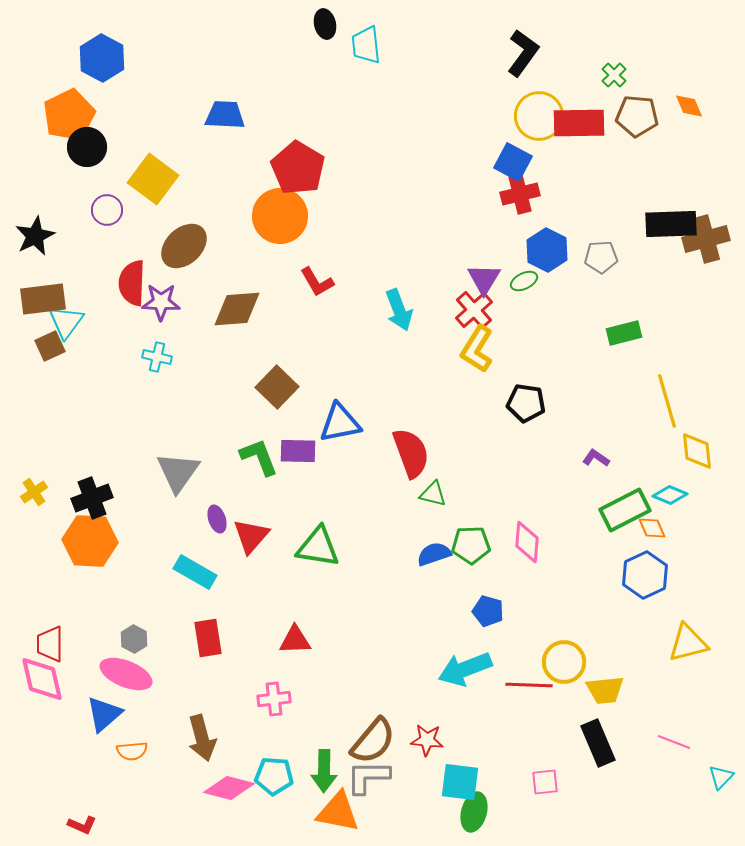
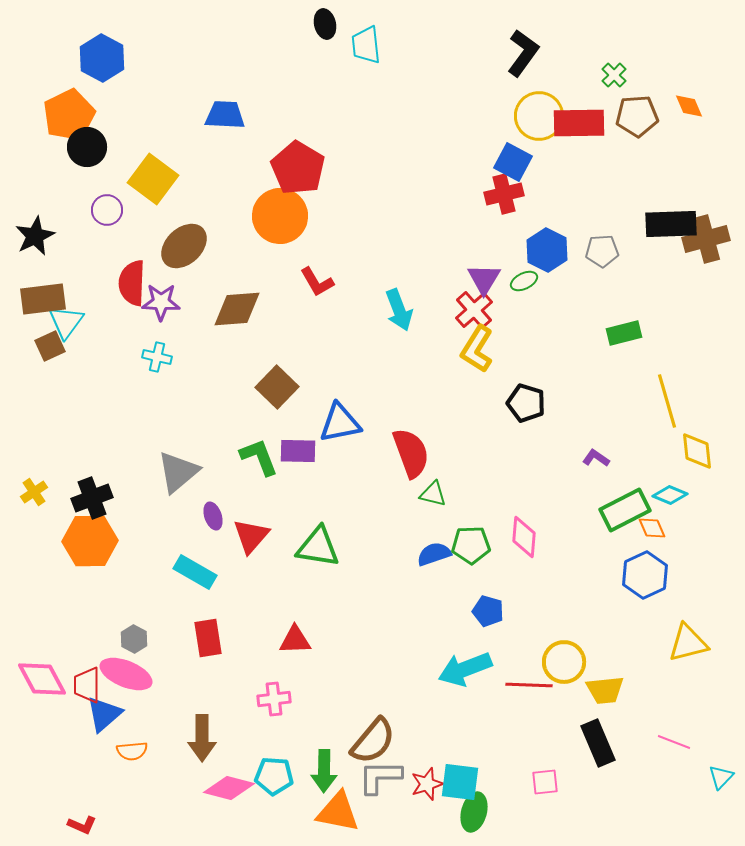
brown pentagon at (637, 116): rotated 9 degrees counterclockwise
red cross at (520, 194): moved 16 px left
gray pentagon at (601, 257): moved 1 px right, 6 px up
black pentagon at (526, 403): rotated 9 degrees clockwise
gray triangle at (178, 472): rotated 15 degrees clockwise
purple ellipse at (217, 519): moved 4 px left, 3 px up
orange hexagon at (90, 541): rotated 4 degrees counterclockwise
pink diamond at (527, 542): moved 3 px left, 5 px up
red trapezoid at (50, 644): moved 37 px right, 41 px down
pink diamond at (42, 679): rotated 15 degrees counterclockwise
brown arrow at (202, 738): rotated 15 degrees clockwise
red star at (427, 740): moved 44 px down; rotated 24 degrees counterclockwise
gray L-shape at (368, 777): moved 12 px right
